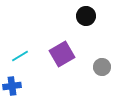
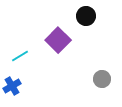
purple square: moved 4 px left, 14 px up; rotated 15 degrees counterclockwise
gray circle: moved 12 px down
blue cross: rotated 24 degrees counterclockwise
